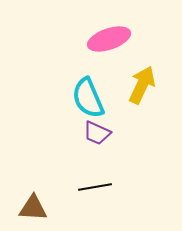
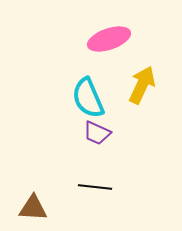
black line: rotated 16 degrees clockwise
